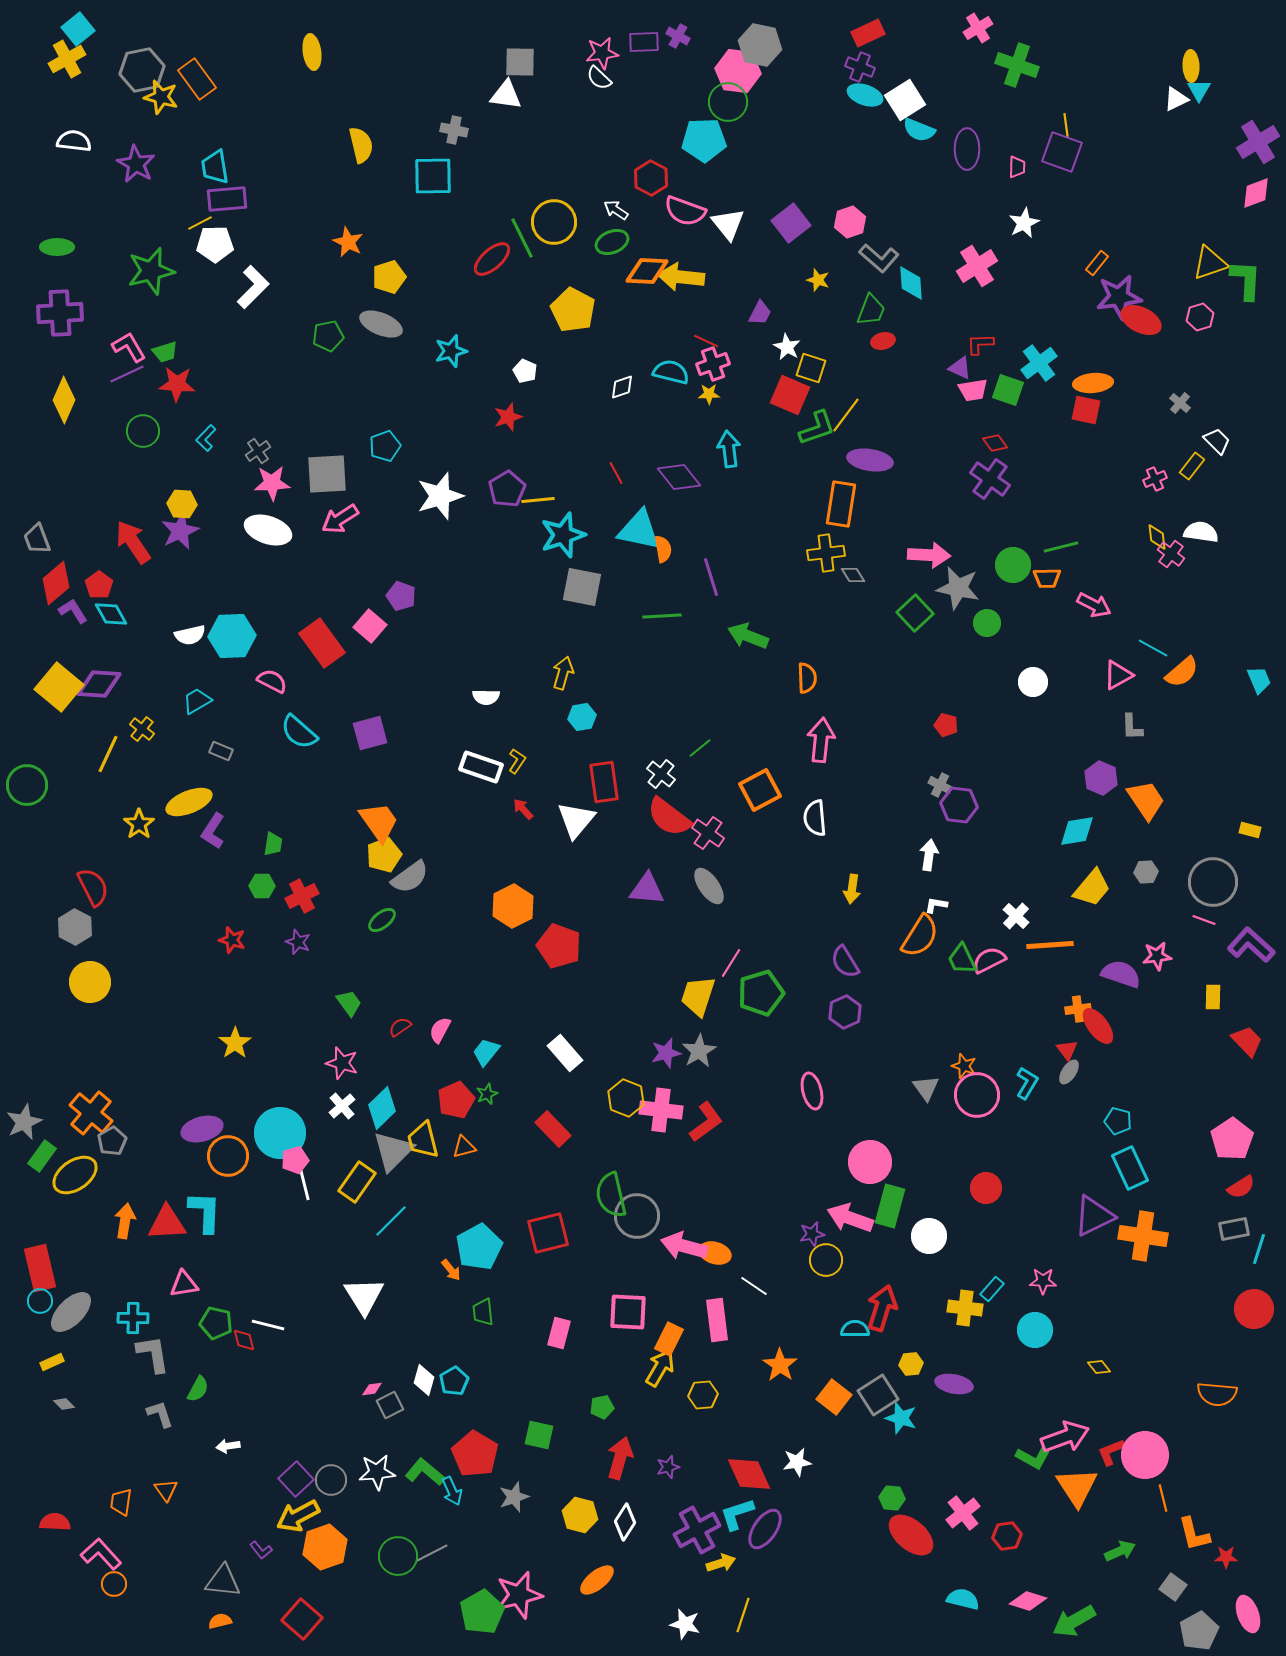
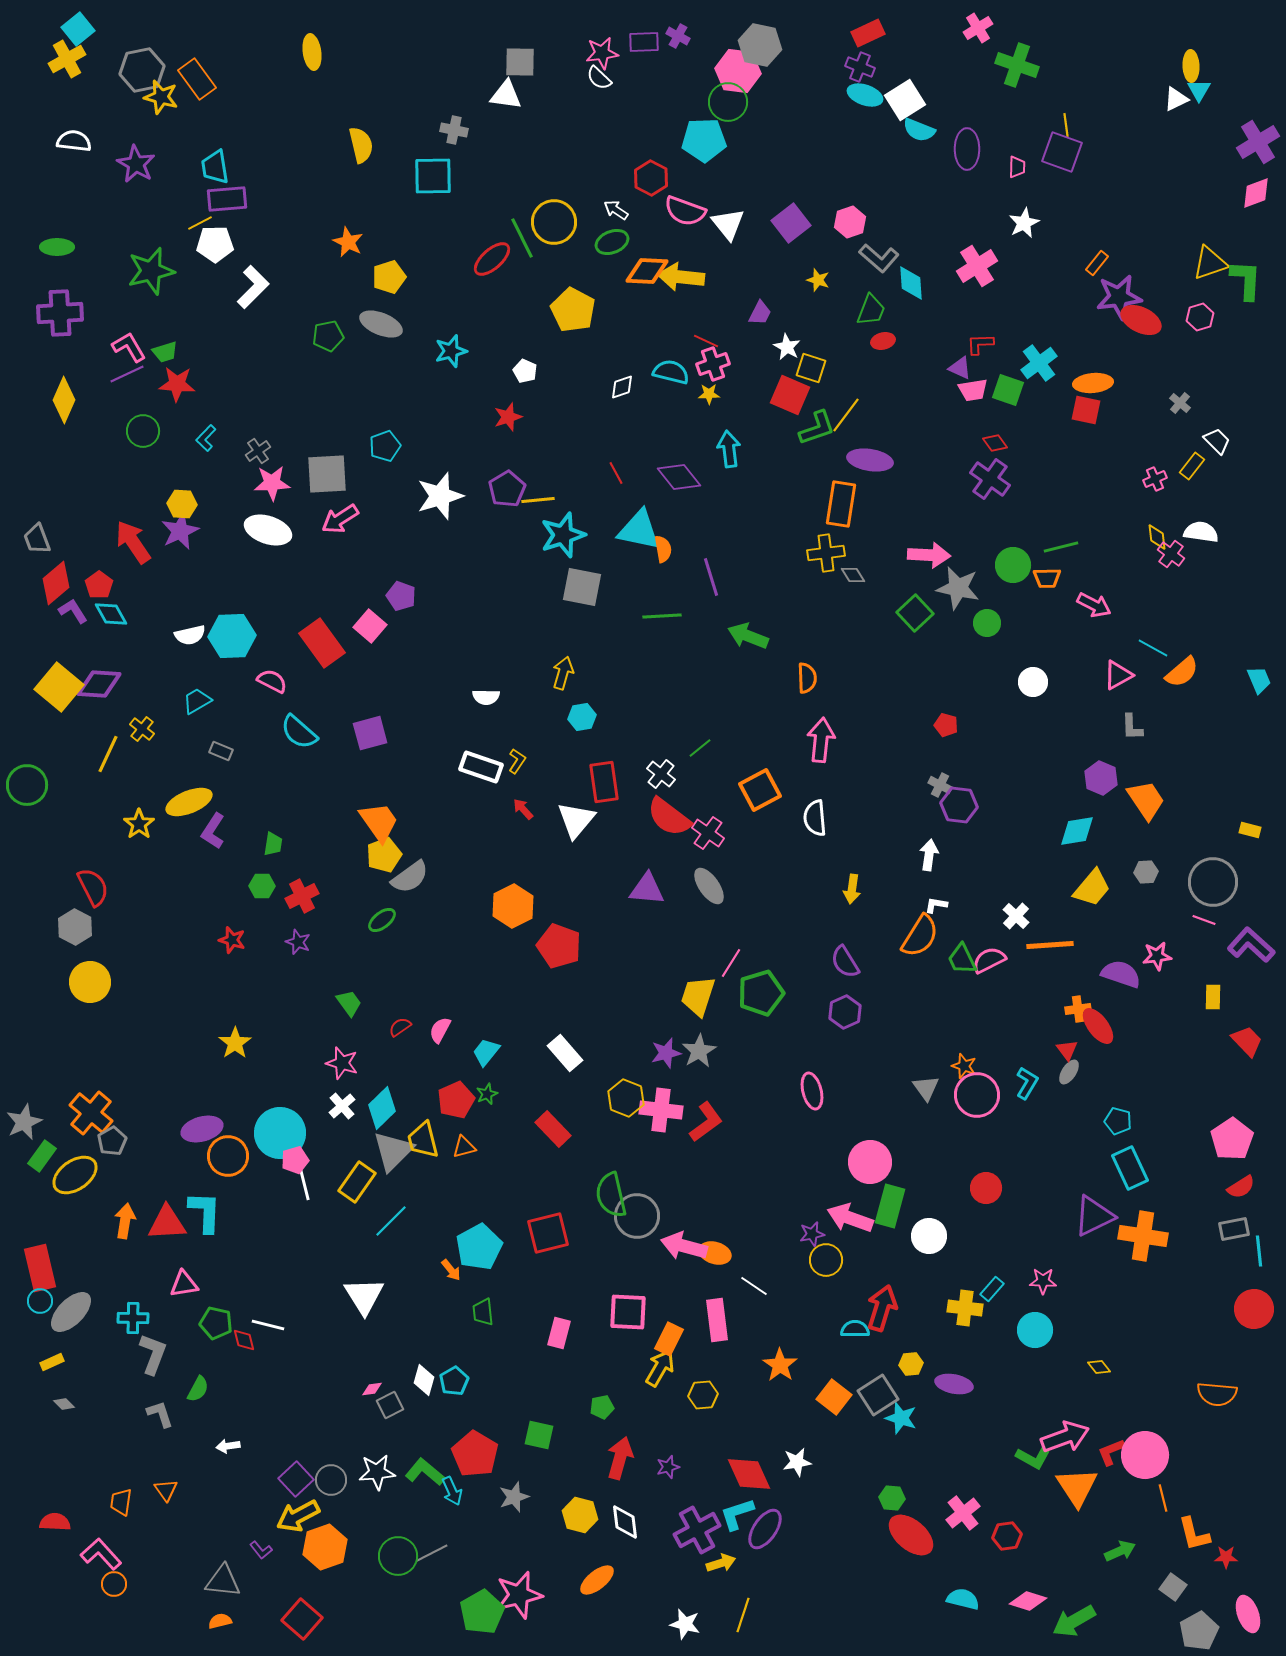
cyan line at (1259, 1249): moved 2 px down; rotated 24 degrees counterclockwise
gray L-shape at (153, 1354): rotated 30 degrees clockwise
white diamond at (625, 1522): rotated 39 degrees counterclockwise
